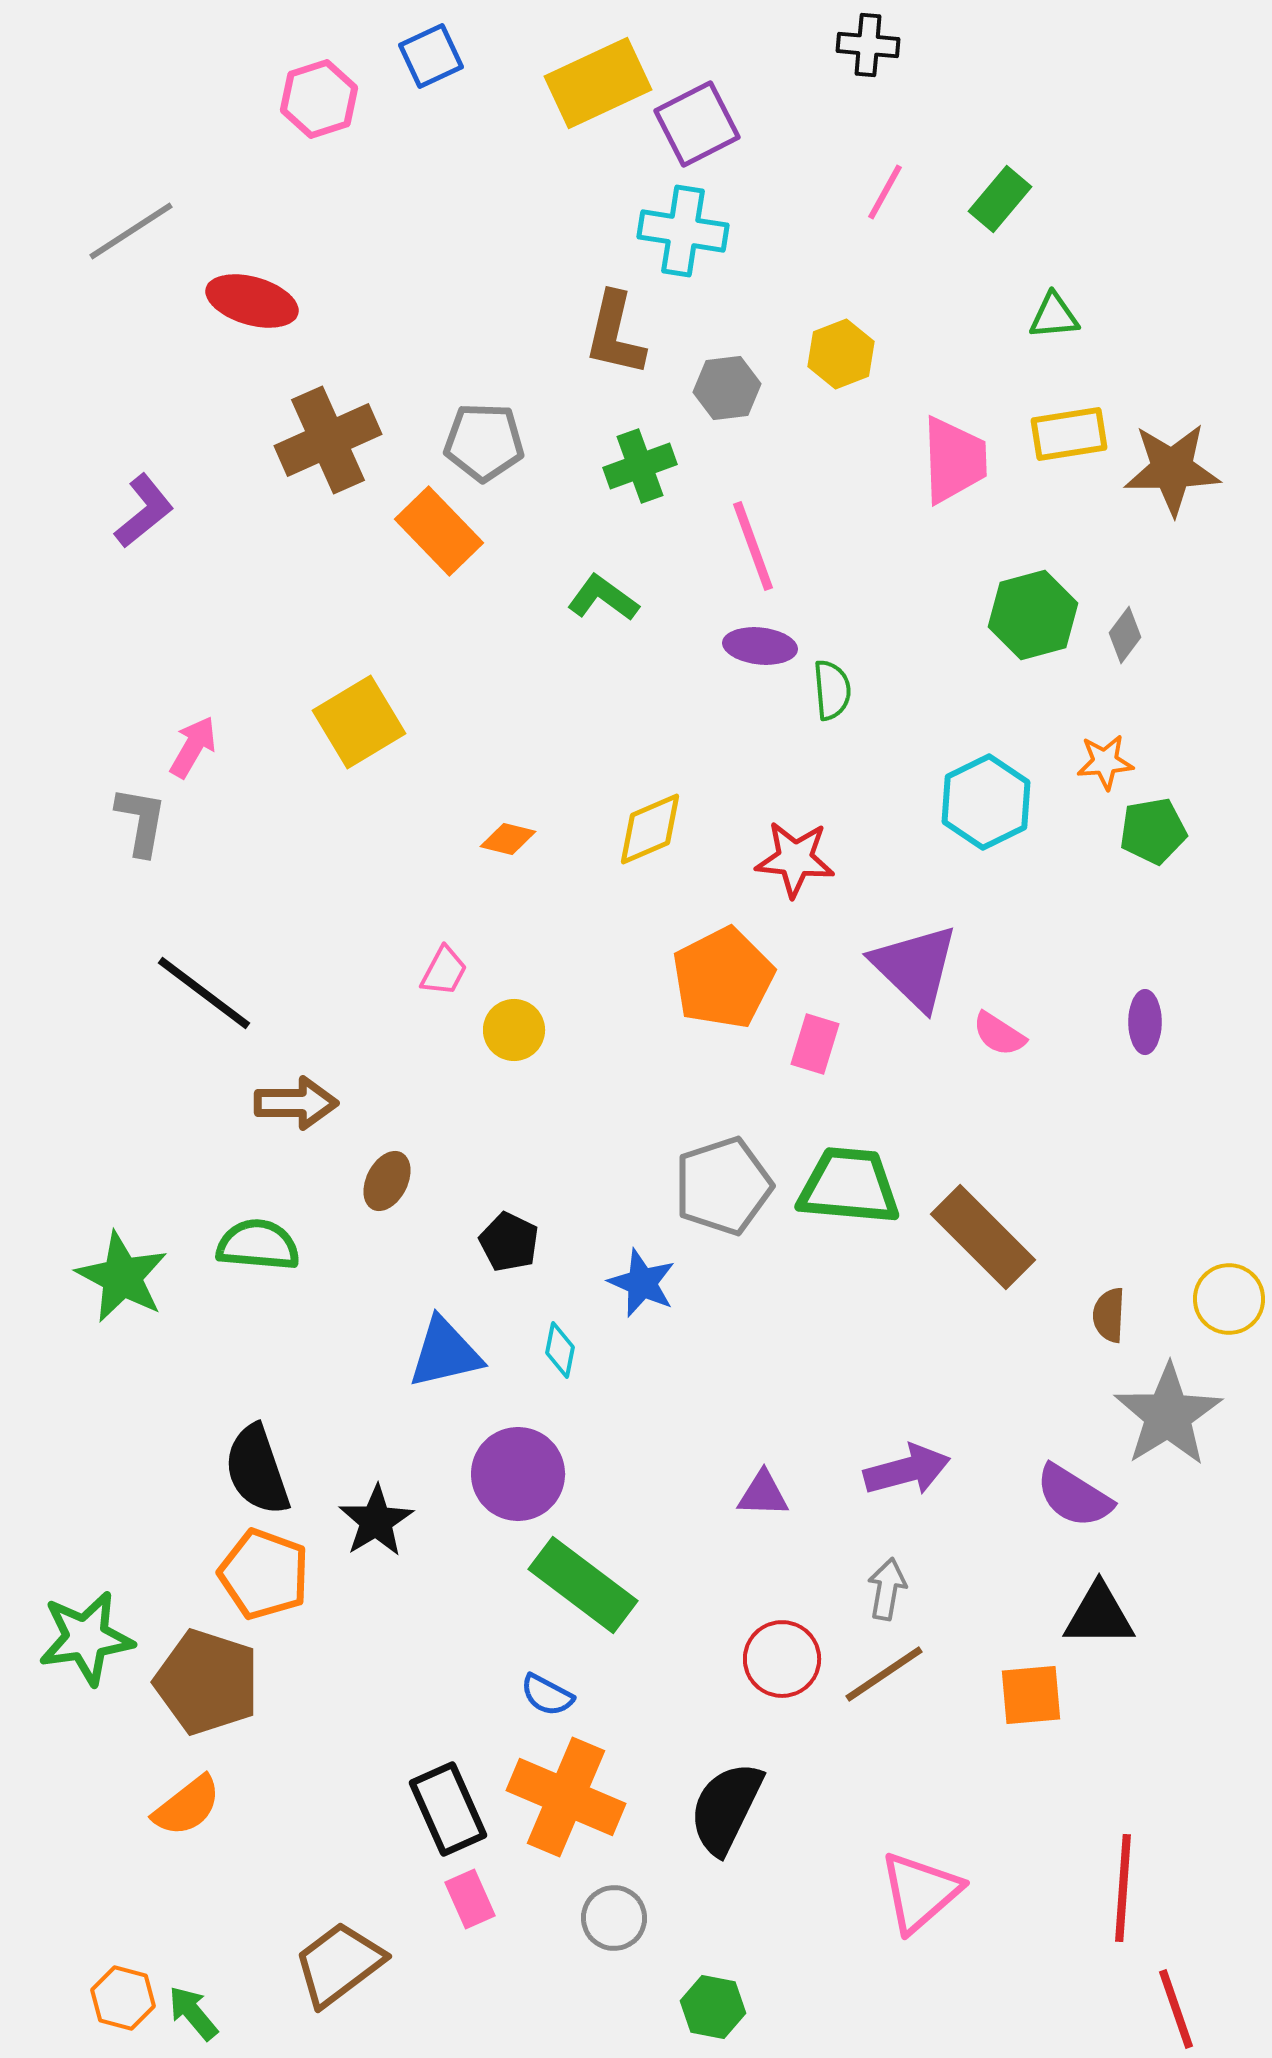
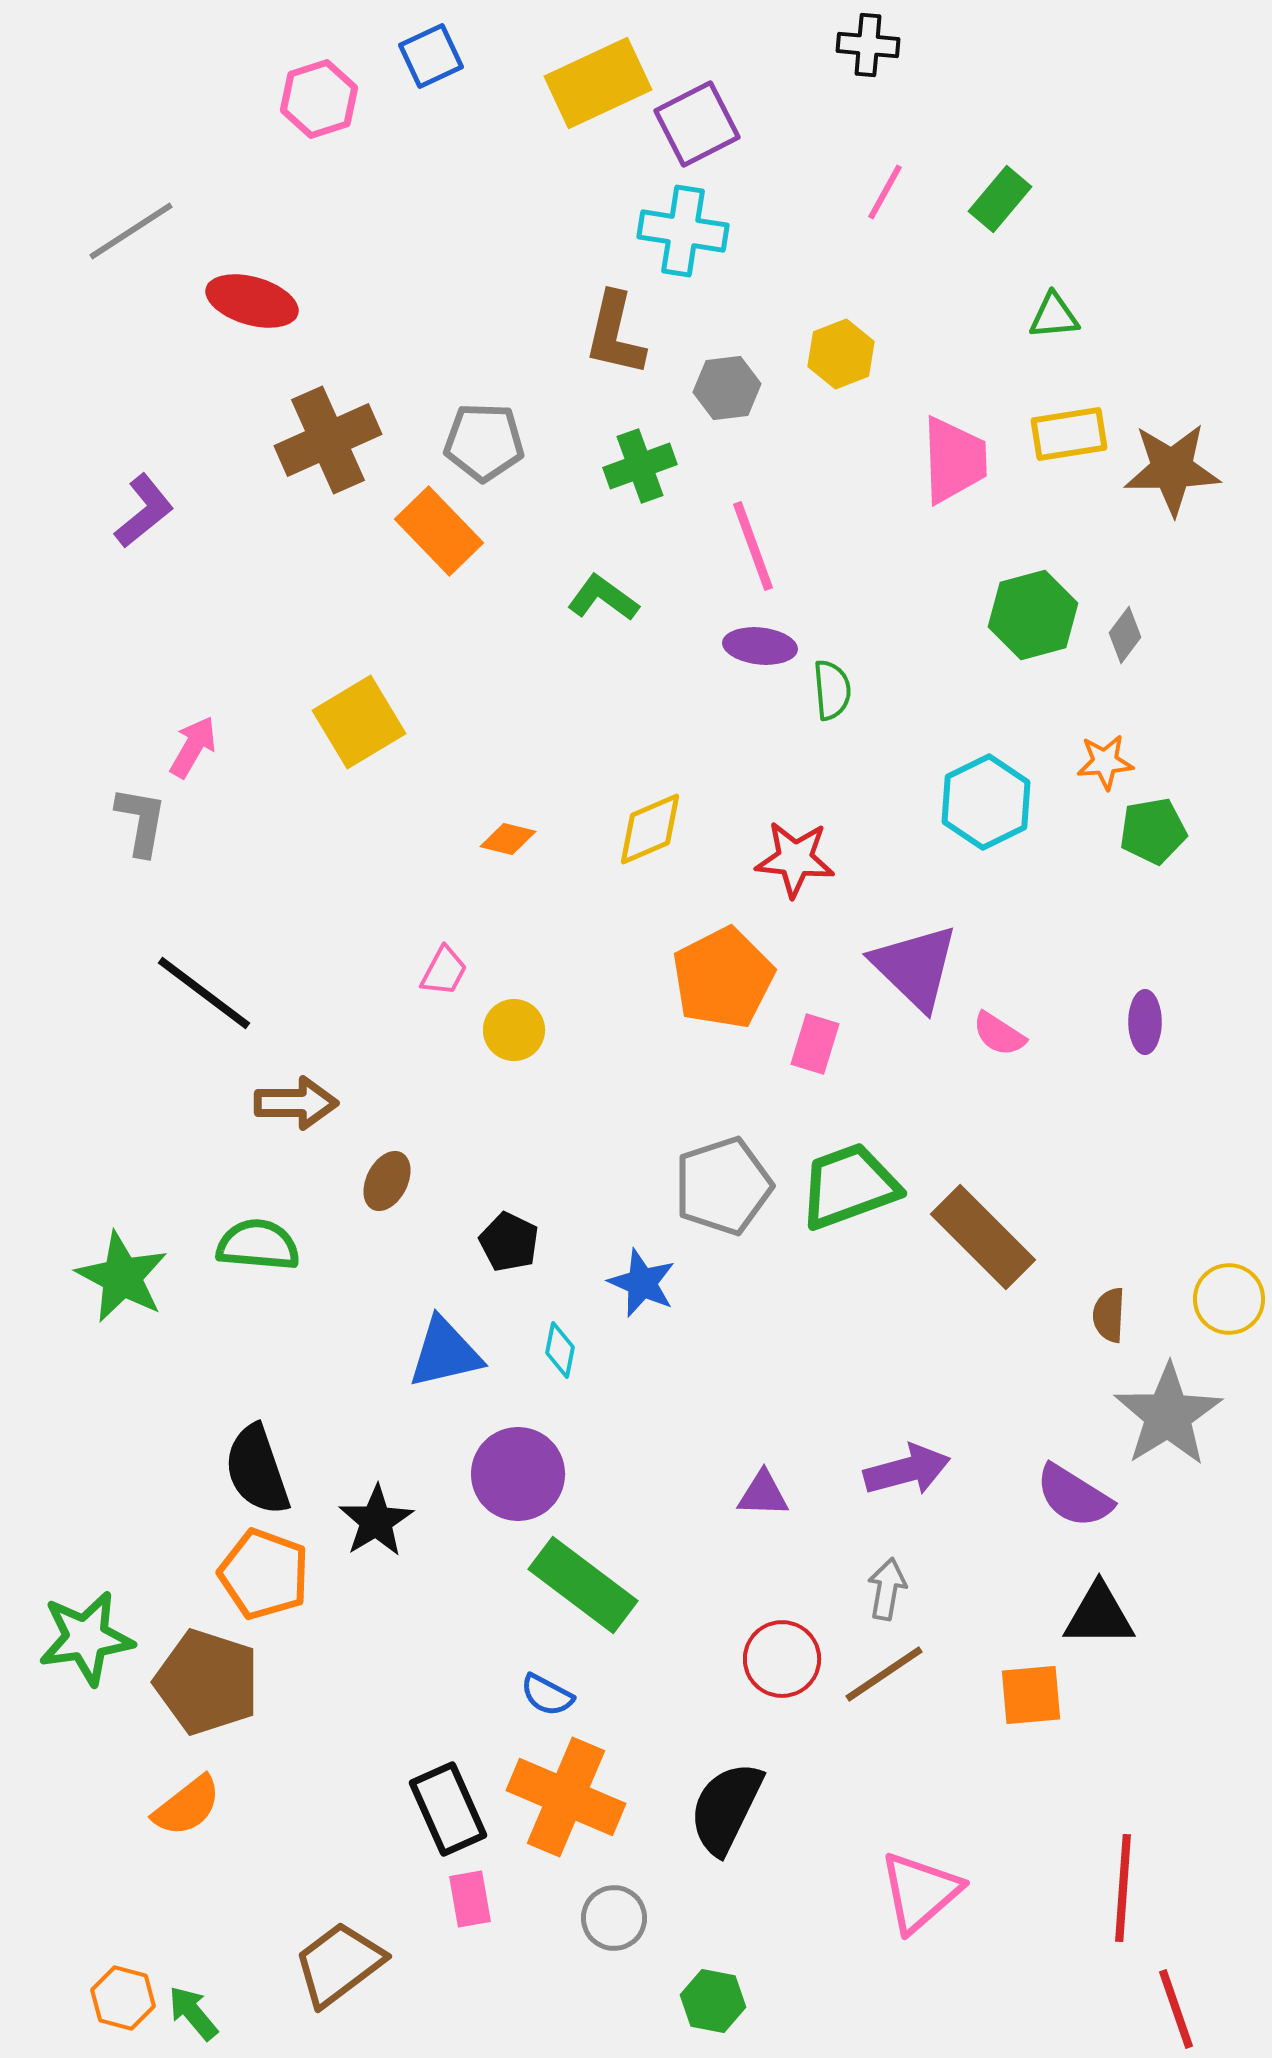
green trapezoid at (849, 1186): rotated 25 degrees counterclockwise
pink rectangle at (470, 1899): rotated 14 degrees clockwise
green hexagon at (713, 2007): moved 6 px up
